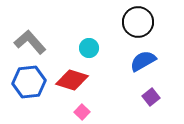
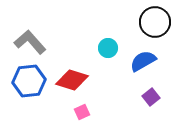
black circle: moved 17 px right
cyan circle: moved 19 px right
blue hexagon: moved 1 px up
pink square: rotated 21 degrees clockwise
